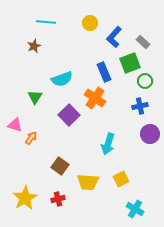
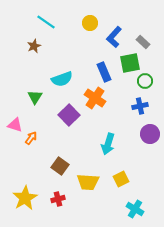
cyan line: rotated 30 degrees clockwise
green square: rotated 10 degrees clockwise
